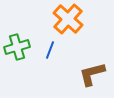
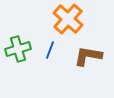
green cross: moved 1 px right, 2 px down
brown L-shape: moved 4 px left, 18 px up; rotated 24 degrees clockwise
